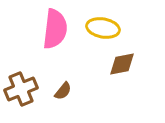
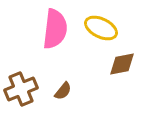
yellow ellipse: moved 2 px left; rotated 16 degrees clockwise
